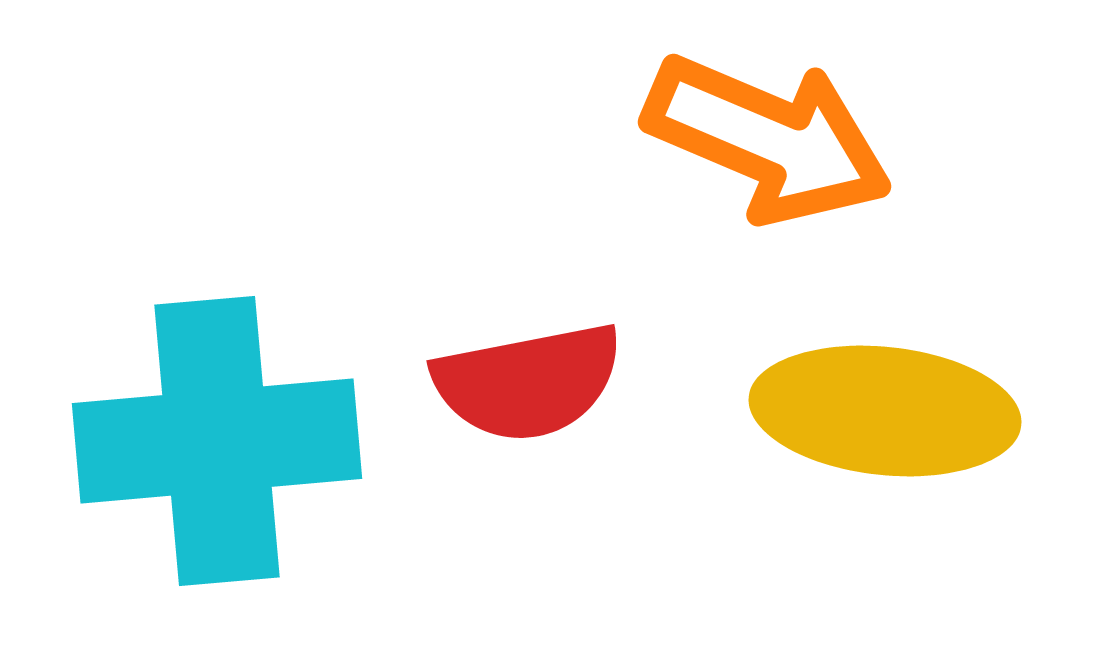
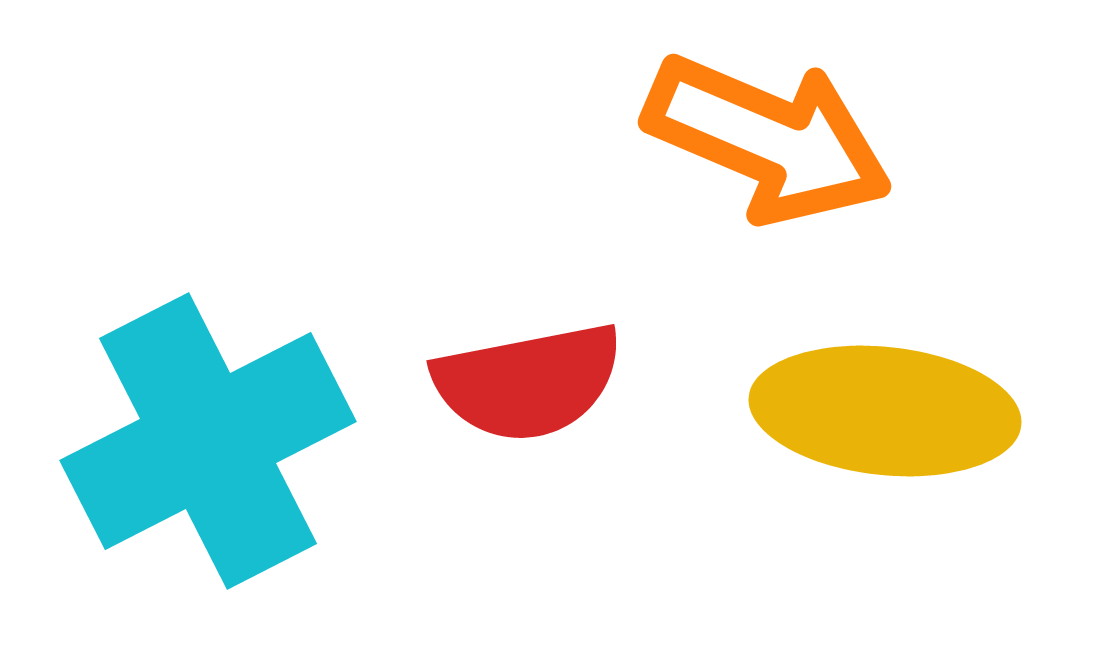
cyan cross: moved 9 px left; rotated 22 degrees counterclockwise
